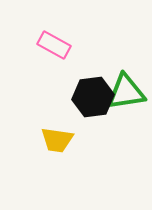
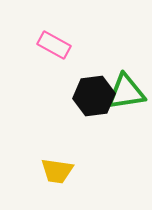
black hexagon: moved 1 px right, 1 px up
yellow trapezoid: moved 31 px down
